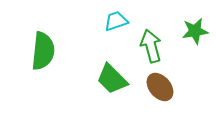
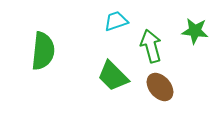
green star: rotated 16 degrees clockwise
green trapezoid: moved 1 px right, 3 px up
